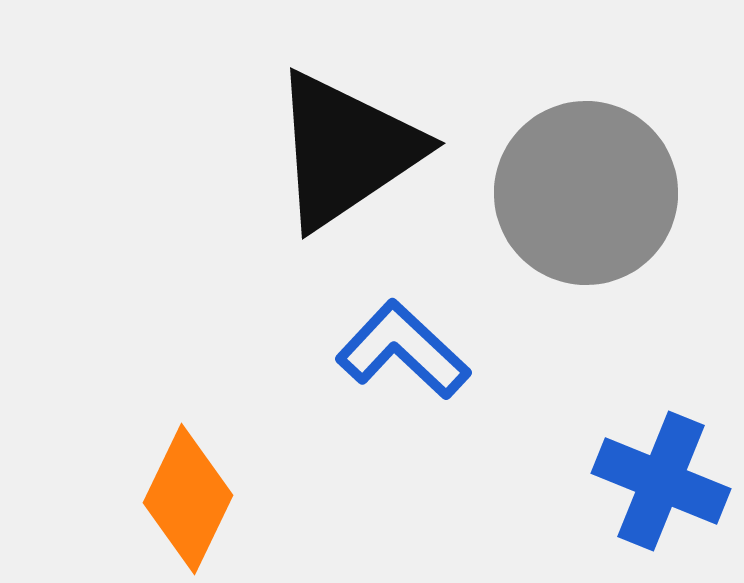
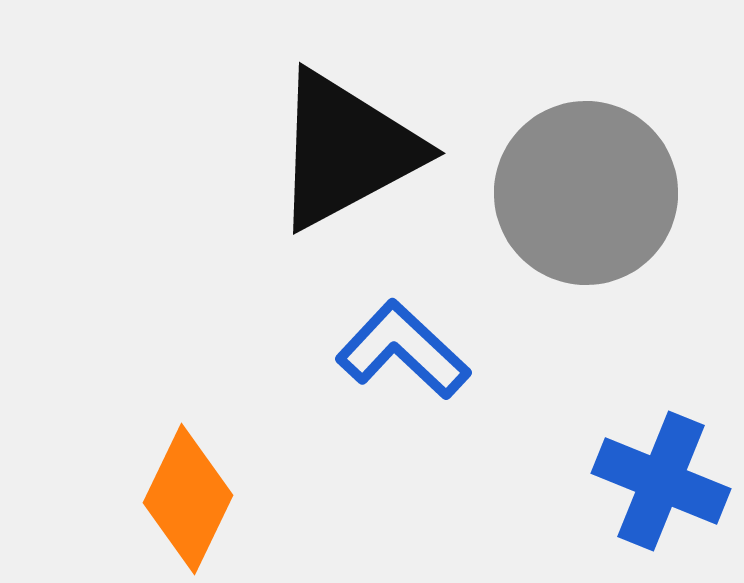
black triangle: rotated 6 degrees clockwise
